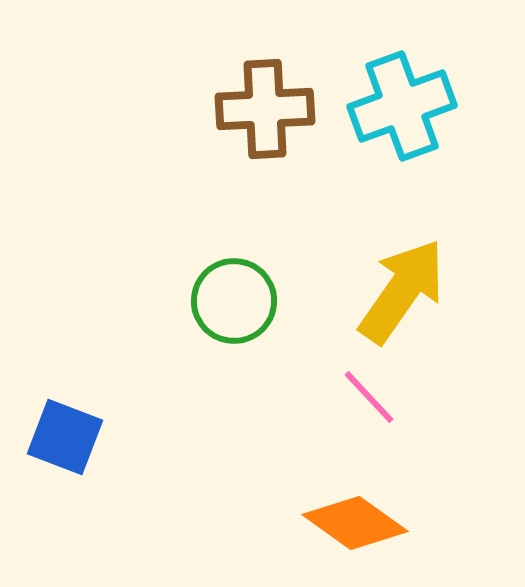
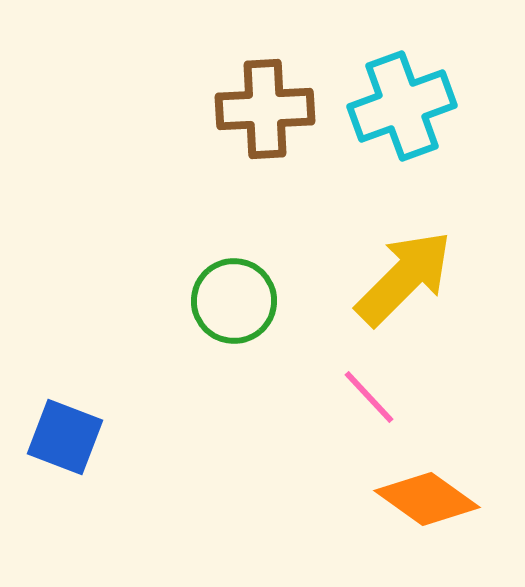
yellow arrow: moved 2 px right, 13 px up; rotated 10 degrees clockwise
orange diamond: moved 72 px right, 24 px up
